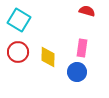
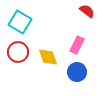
red semicircle: rotated 21 degrees clockwise
cyan square: moved 1 px right, 2 px down
pink rectangle: moved 5 px left, 3 px up; rotated 18 degrees clockwise
yellow diamond: rotated 20 degrees counterclockwise
